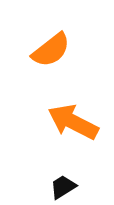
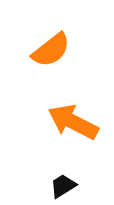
black trapezoid: moved 1 px up
